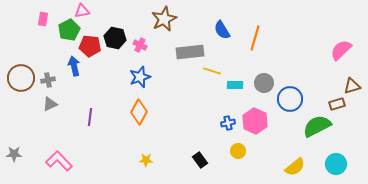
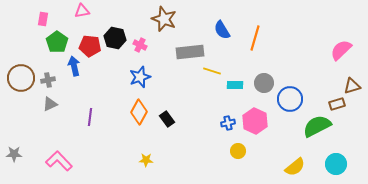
brown star: rotated 25 degrees counterclockwise
green pentagon: moved 12 px left, 12 px down; rotated 10 degrees counterclockwise
black rectangle: moved 33 px left, 41 px up
